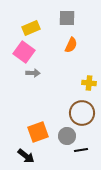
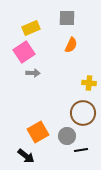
pink square: rotated 20 degrees clockwise
brown circle: moved 1 px right
orange square: rotated 10 degrees counterclockwise
